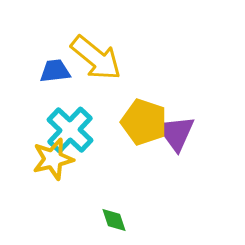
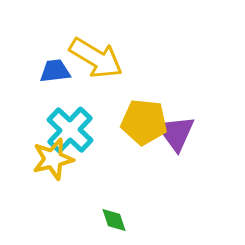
yellow arrow: rotated 8 degrees counterclockwise
yellow pentagon: rotated 12 degrees counterclockwise
